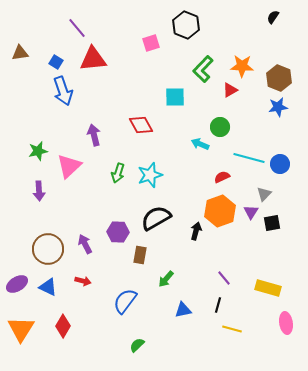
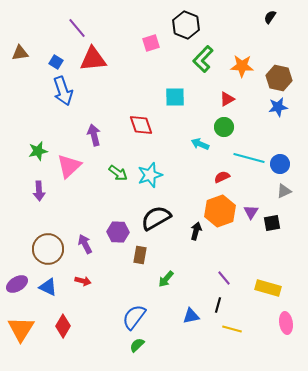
black semicircle at (273, 17): moved 3 px left
green L-shape at (203, 69): moved 10 px up
brown hexagon at (279, 78): rotated 10 degrees counterclockwise
red triangle at (230, 90): moved 3 px left, 9 px down
red diamond at (141, 125): rotated 10 degrees clockwise
green circle at (220, 127): moved 4 px right
green arrow at (118, 173): rotated 72 degrees counterclockwise
gray triangle at (264, 194): moved 20 px right, 3 px up; rotated 21 degrees clockwise
blue semicircle at (125, 301): moved 9 px right, 16 px down
blue triangle at (183, 310): moved 8 px right, 6 px down
